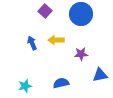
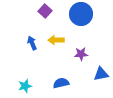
blue triangle: moved 1 px right, 1 px up
